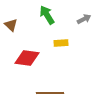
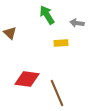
gray arrow: moved 7 px left, 4 px down; rotated 144 degrees counterclockwise
brown triangle: moved 1 px left, 8 px down
red diamond: moved 21 px down
brown line: moved 7 px right; rotated 68 degrees clockwise
